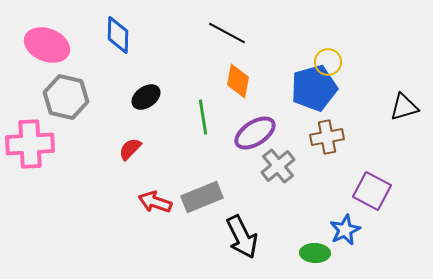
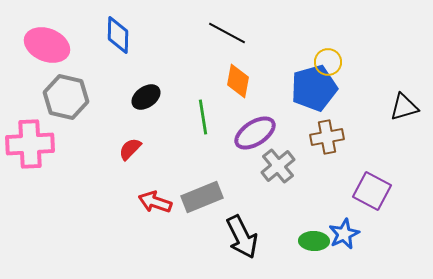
blue star: moved 1 px left, 4 px down
green ellipse: moved 1 px left, 12 px up
